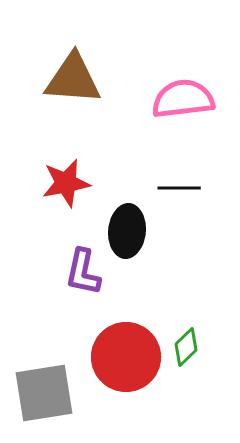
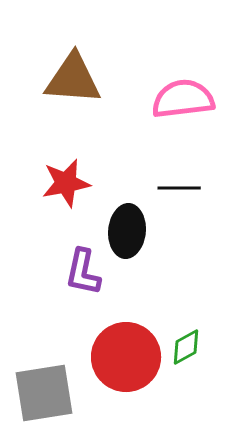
green diamond: rotated 15 degrees clockwise
